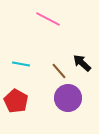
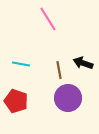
pink line: rotated 30 degrees clockwise
black arrow: moved 1 px right; rotated 24 degrees counterclockwise
brown line: moved 1 px up; rotated 30 degrees clockwise
red pentagon: rotated 10 degrees counterclockwise
